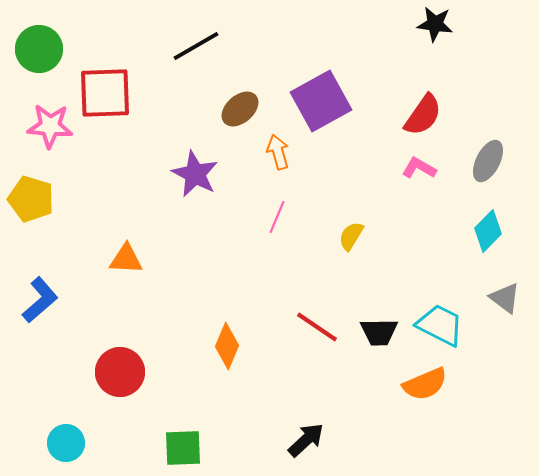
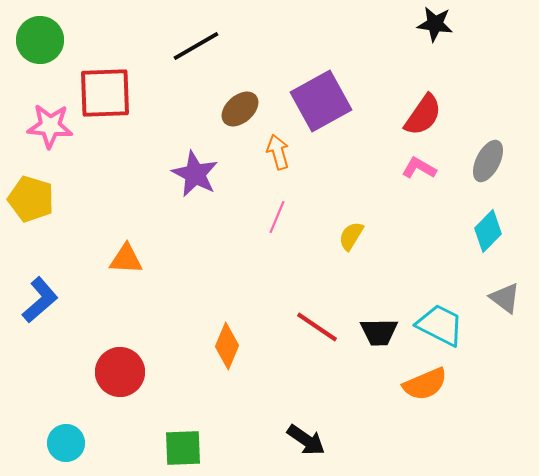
green circle: moved 1 px right, 9 px up
black arrow: rotated 78 degrees clockwise
